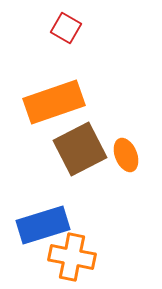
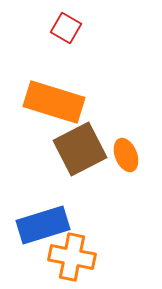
orange rectangle: rotated 36 degrees clockwise
